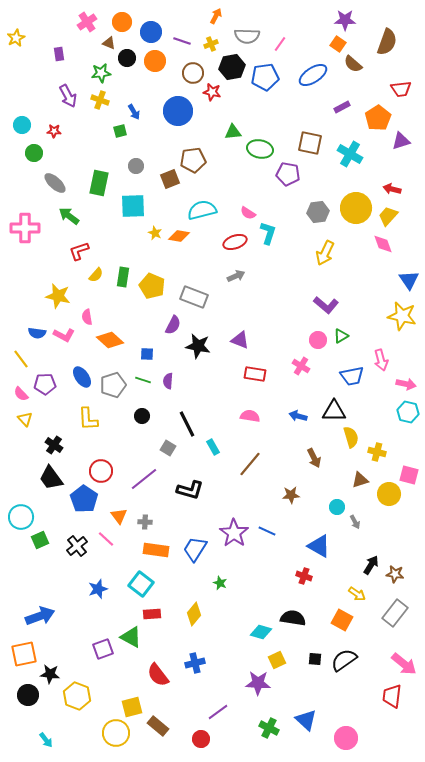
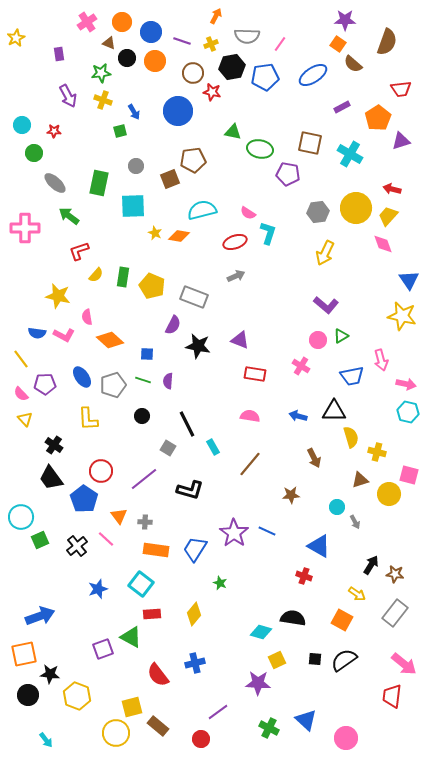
yellow cross at (100, 100): moved 3 px right
green triangle at (233, 132): rotated 18 degrees clockwise
